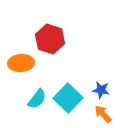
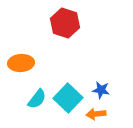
red hexagon: moved 15 px right, 16 px up
orange arrow: moved 7 px left; rotated 54 degrees counterclockwise
